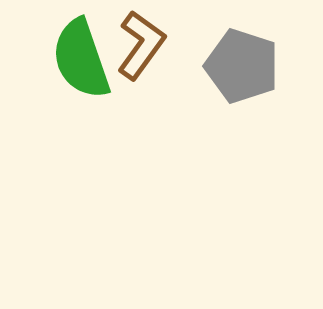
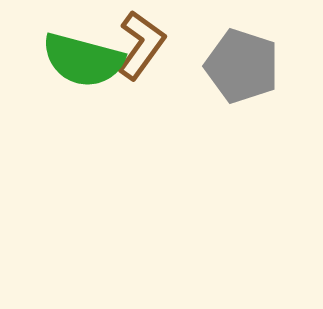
green semicircle: moved 2 px right, 1 px down; rotated 56 degrees counterclockwise
